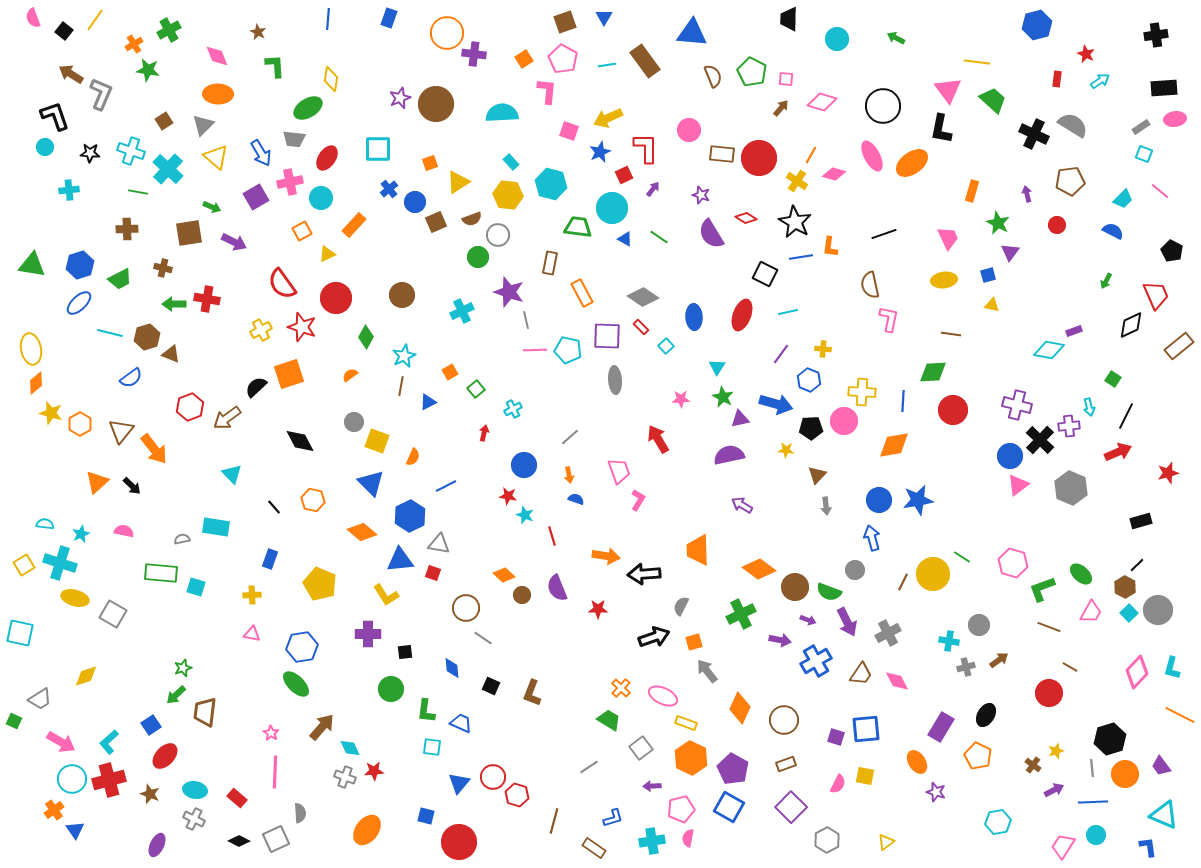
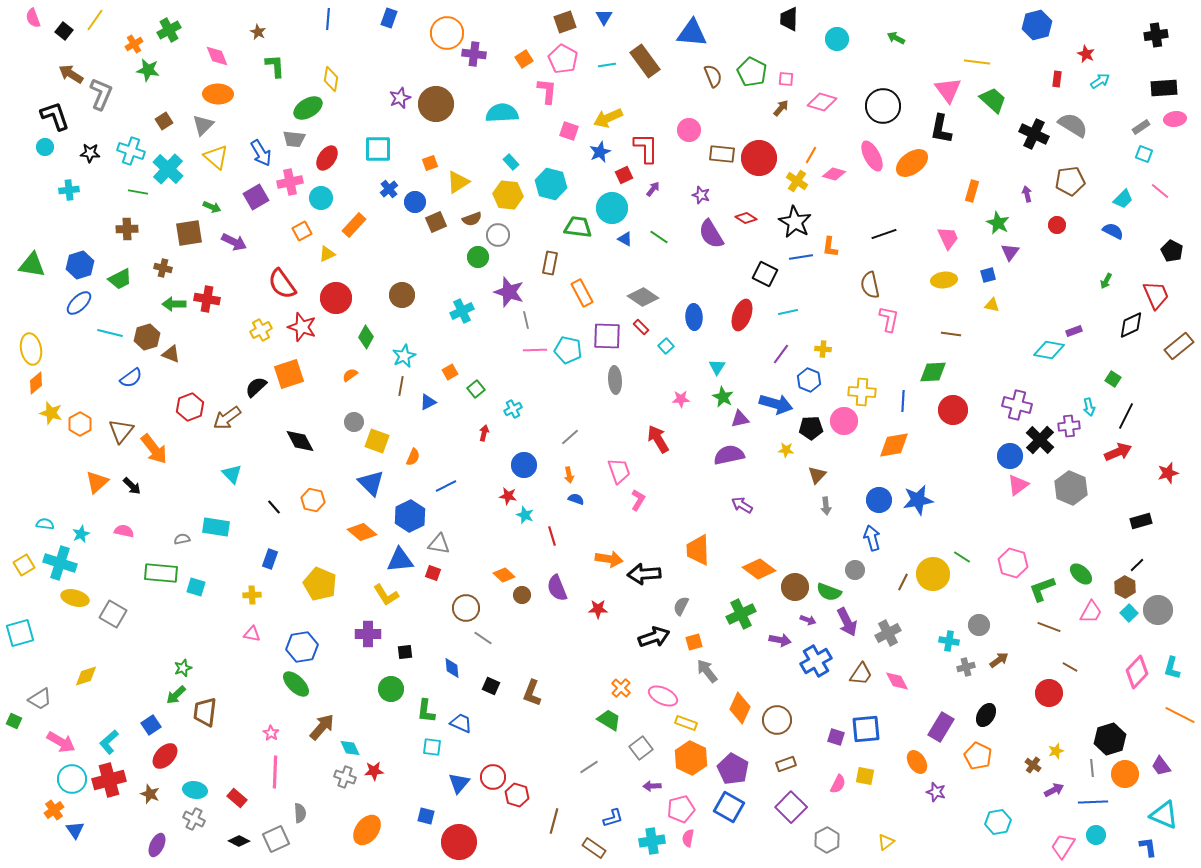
orange arrow at (606, 556): moved 3 px right, 3 px down
cyan square at (20, 633): rotated 28 degrees counterclockwise
brown circle at (784, 720): moved 7 px left
